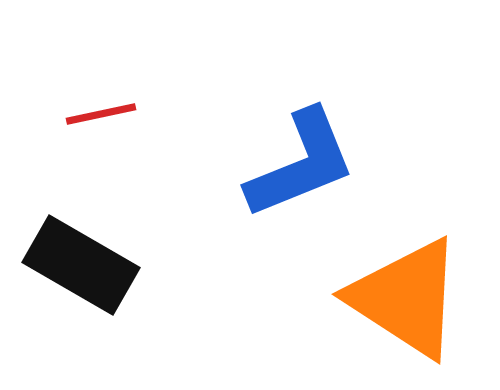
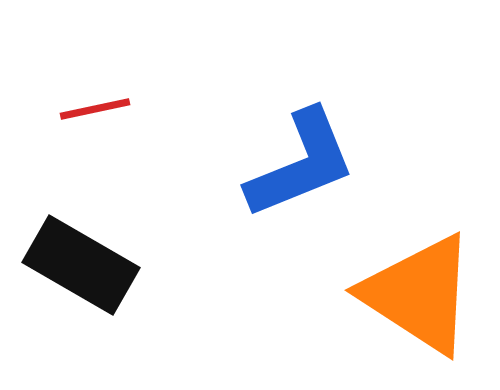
red line: moved 6 px left, 5 px up
orange triangle: moved 13 px right, 4 px up
